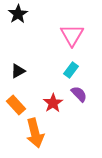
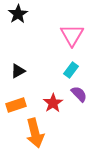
orange rectangle: rotated 66 degrees counterclockwise
